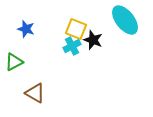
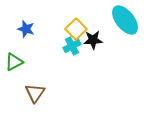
yellow square: rotated 25 degrees clockwise
black star: rotated 24 degrees counterclockwise
brown triangle: rotated 35 degrees clockwise
